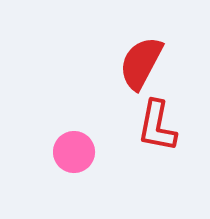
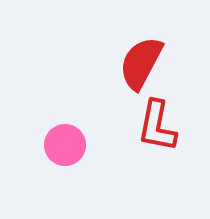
pink circle: moved 9 px left, 7 px up
